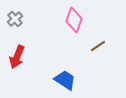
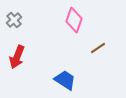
gray cross: moved 1 px left, 1 px down
brown line: moved 2 px down
